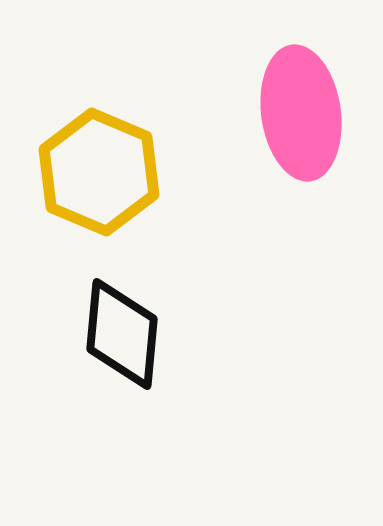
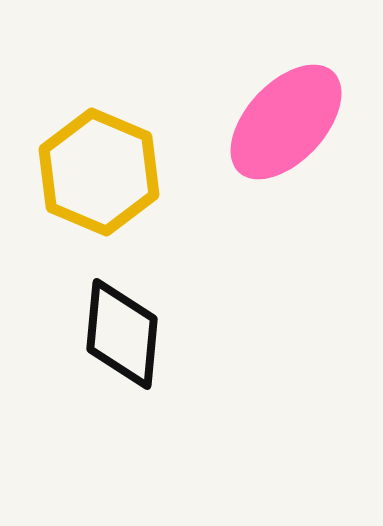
pink ellipse: moved 15 px left, 9 px down; rotated 51 degrees clockwise
